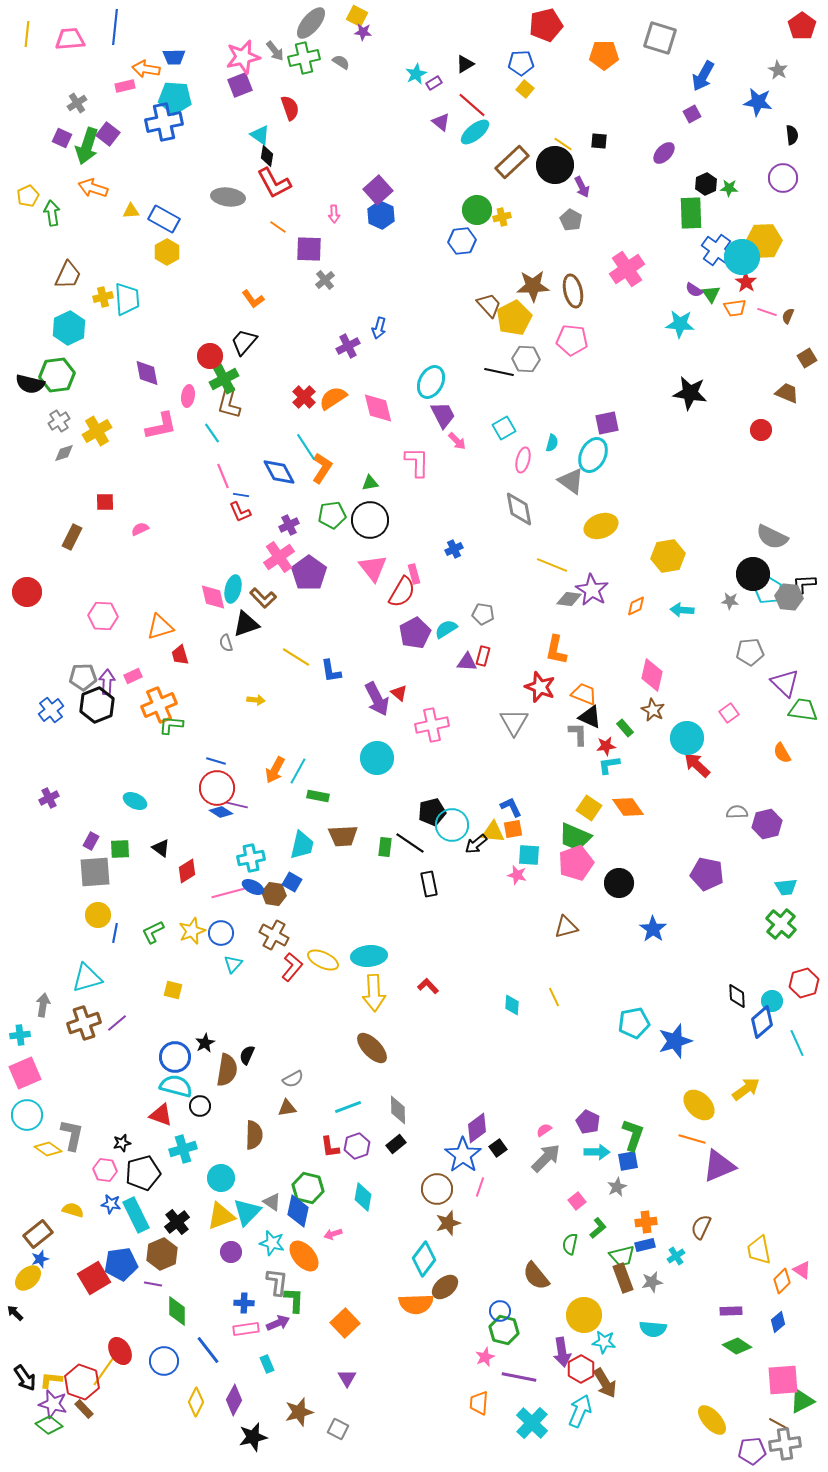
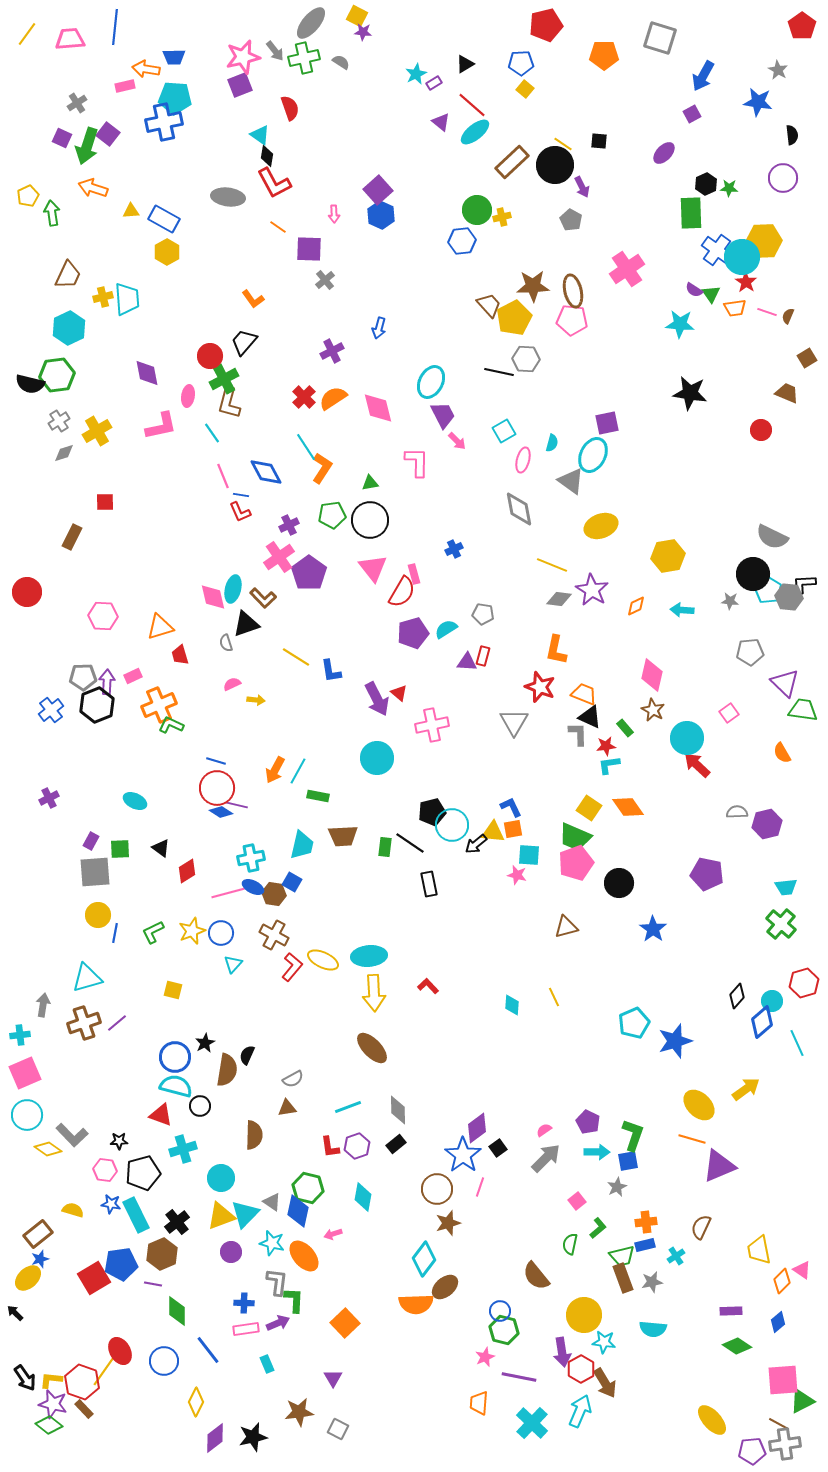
yellow line at (27, 34): rotated 30 degrees clockwise
pink pentagon at (572, 340): moved 20 px up
purple cross at (348, 346): moved 16 px left, 5 px down
cyan square at (504, 428): moved 3 px down
blue diamond at (279, 472): moved 13 px left
pink semicircle at (140, 529): moved 92 px right, 155 px down
gray diamond at (569, 599): moved 10 px left
purple pentagon at (415, 633): moved 2 px left; rotated 12 degrees clockwise
green L-shape at (171, 725): rotated 20 degrees clockwise
black diamond at (737, 996): rotated 45 degrees clockwise
cyan pentagon at (634, 1023): rotated 12 degrees counterclockwise
gray L-shape at (72, 1135): rotated 124 degrees clockwise
black star at (122, 1143): moved 3 px left, 2 px up; rotated 12 degrees clockwise
cyan triangle at (247, 1212): moved 2 px left, 2 px down
purple triangle at (347, 1378): moved 14 px left
purple diamond at (234, 1400): moved 19 px left, 38 px down; rotated 24 degrees clockwise
brown star at (299, 1412): rotated 8 degrees clockwise
